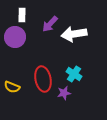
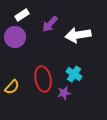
white rectangle: rotated 56 degrees clockwise
white arrow: moved 4 px right, 1 px down
yellow semicircle: rotated 70 degrees counterclockwise
